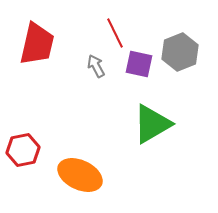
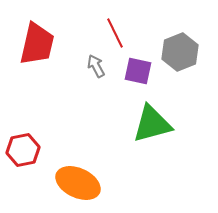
purple square: moved 1 px left, 7 px down
green triangle: rotated 15 degrees clockwise
orange ellipse: moved 2 px left, 8 px down
